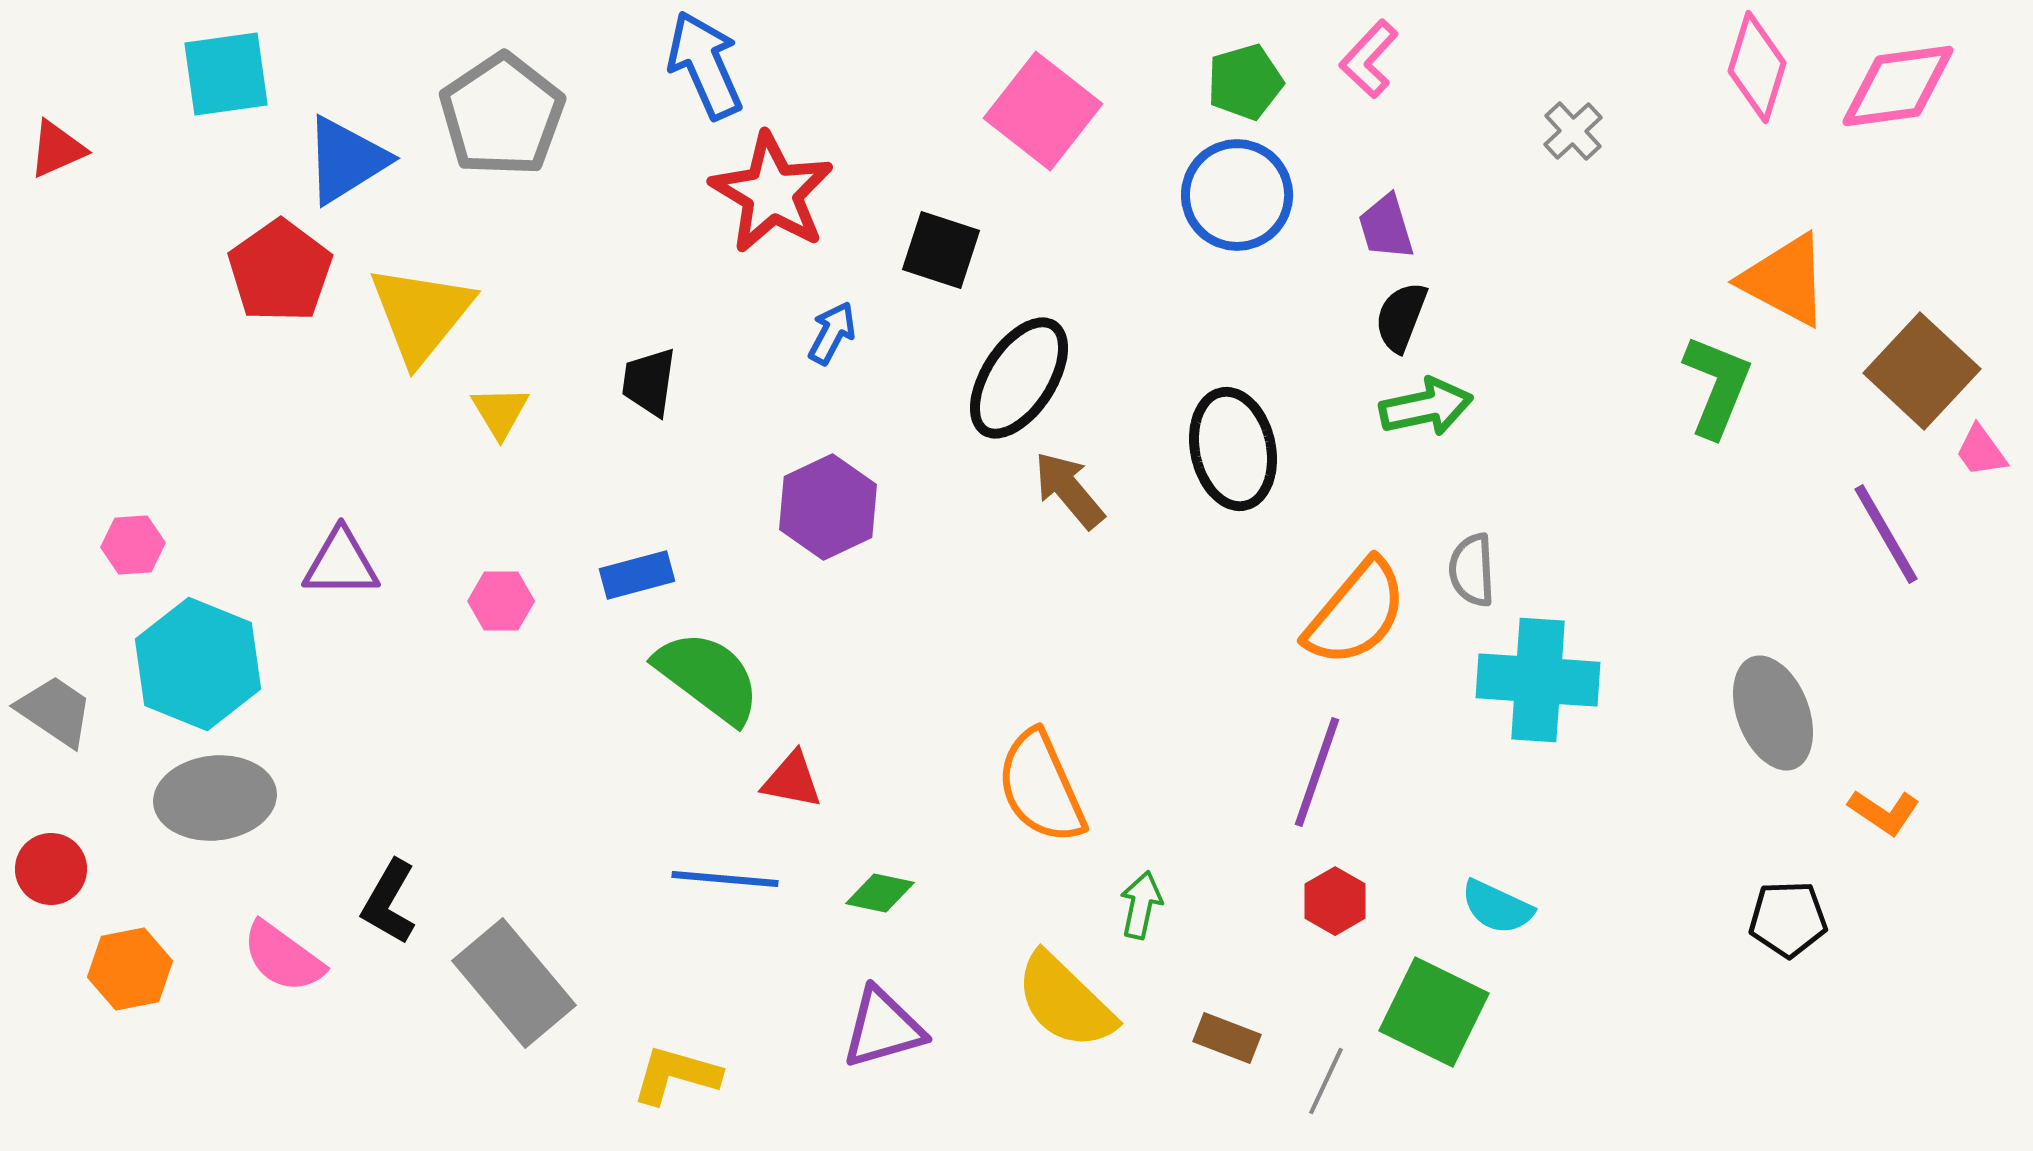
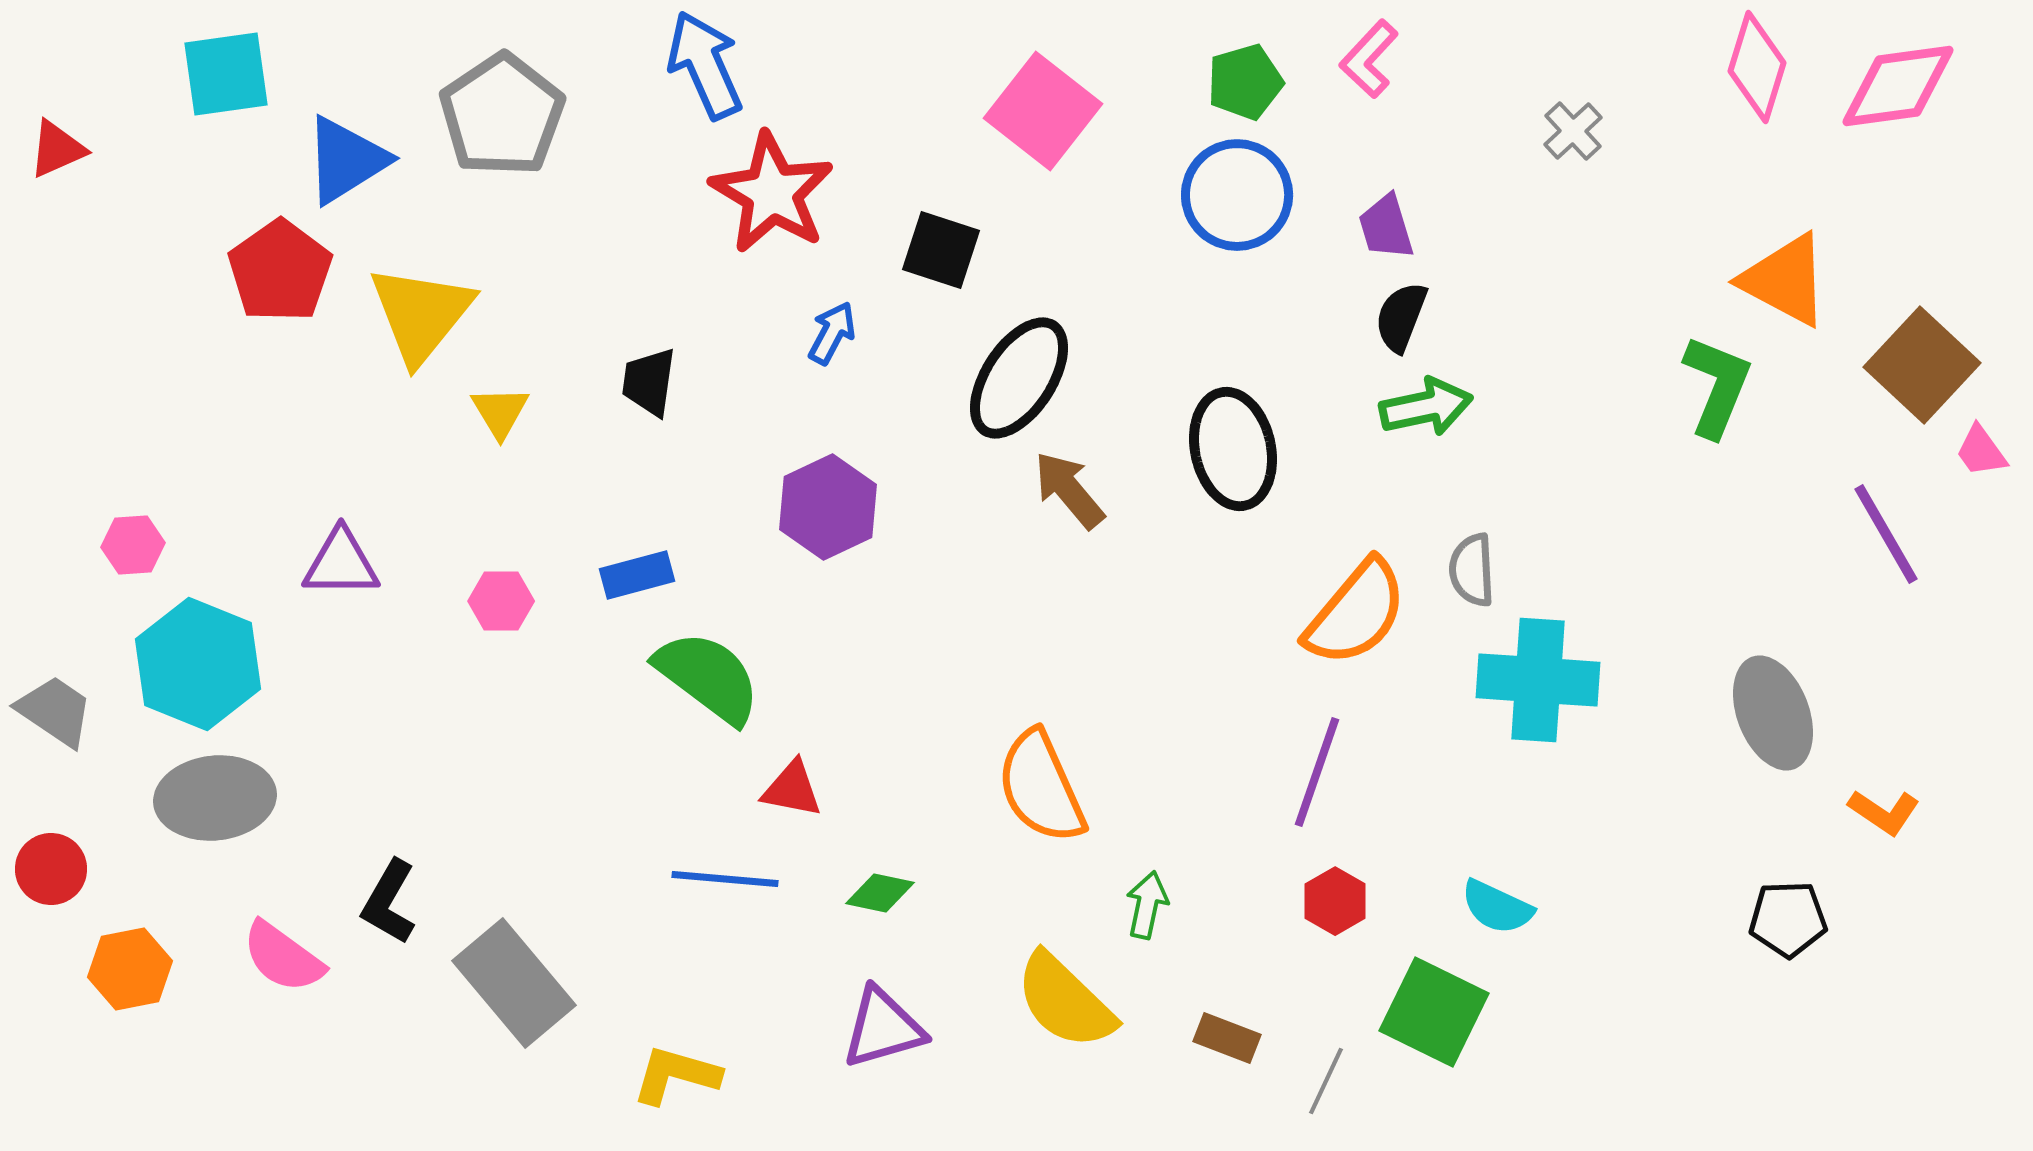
brown square at (1922, 371): moved 6 px up
red triangle at (792, 780): moved 9 px down
green arrow at (1141, 905): moved 6 px right
